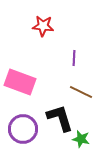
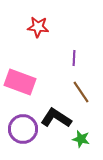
red star: moved 5 px left, 1 px down
brown line: rotated 30 degrees clockwise
black L-shape: moved 4 px left; rotated 40 degrees counterclockwise
